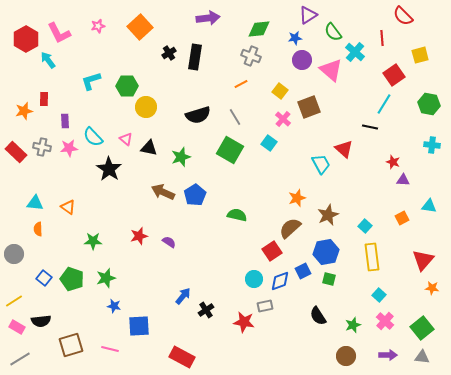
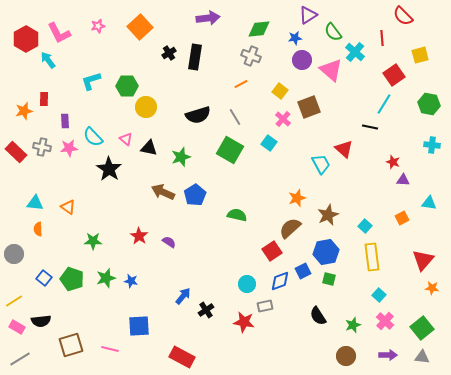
cyan triangle at (429, 206): moved 3 px up
red star at (139, 236): rotated 24 degrees counterclockwise
cyan circle at (254, 279): moved 7 px left, 5 px down
blue star at (114, 306): moved 17 px right, 25 px up
